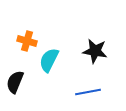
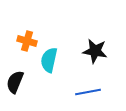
cyan semicircle: rotated 15 degrees counterclockwise
